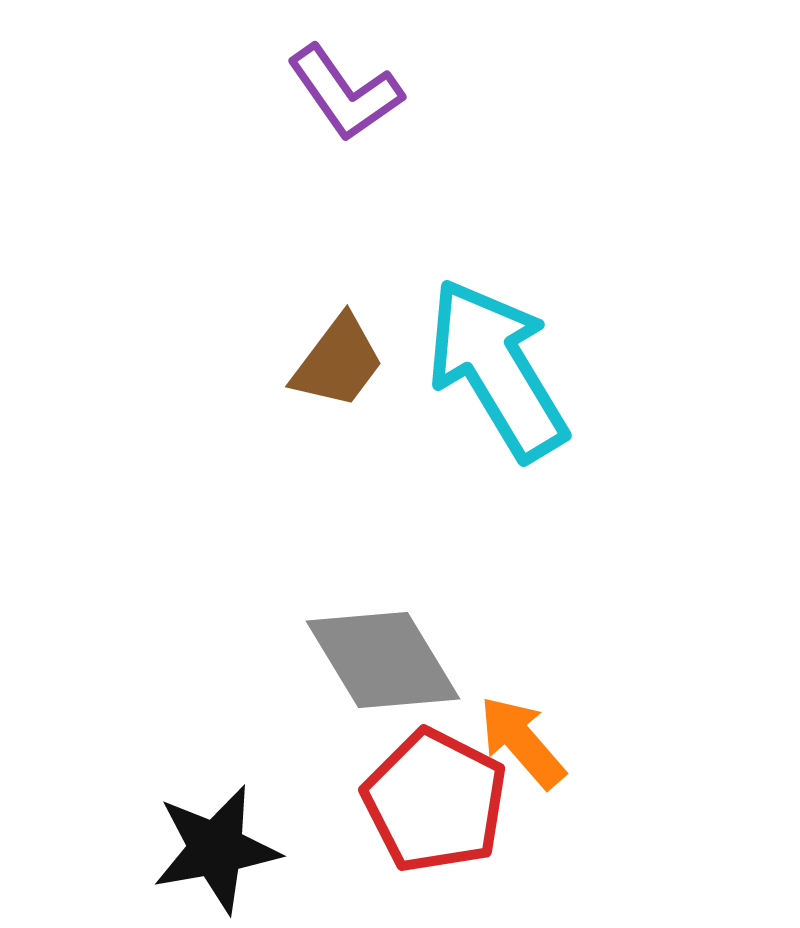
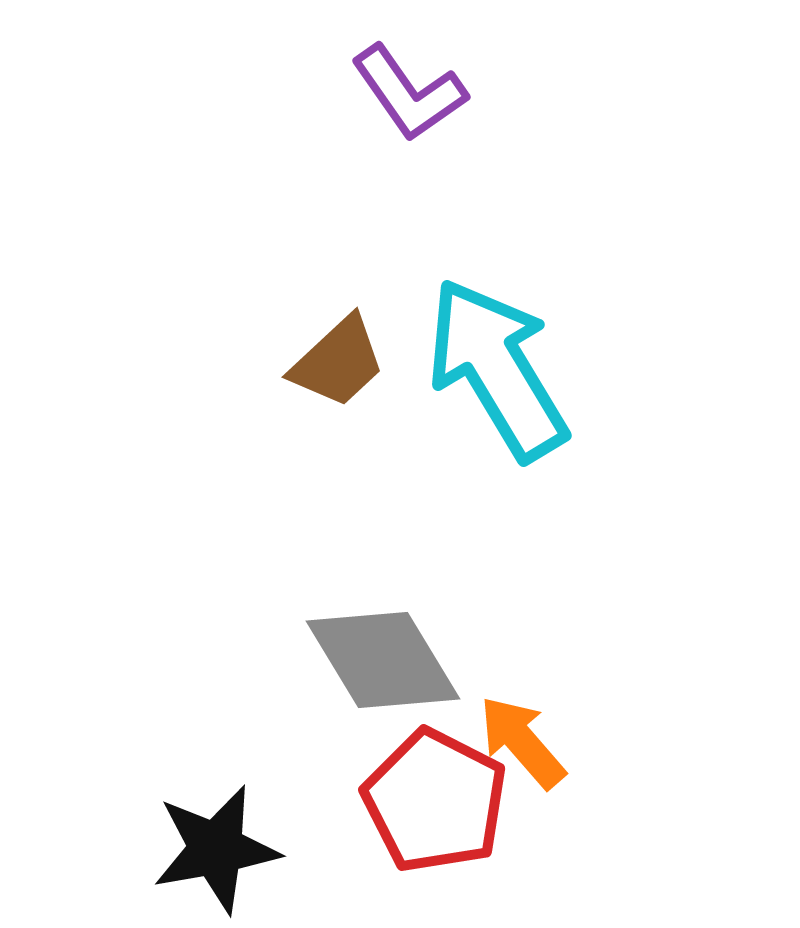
purple L-shape: moved 64 px right
brown trapezoid: rotated 10 degrees clockwise
